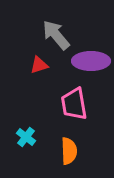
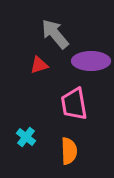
gray arrow: moved 1 px left, 1 px up
